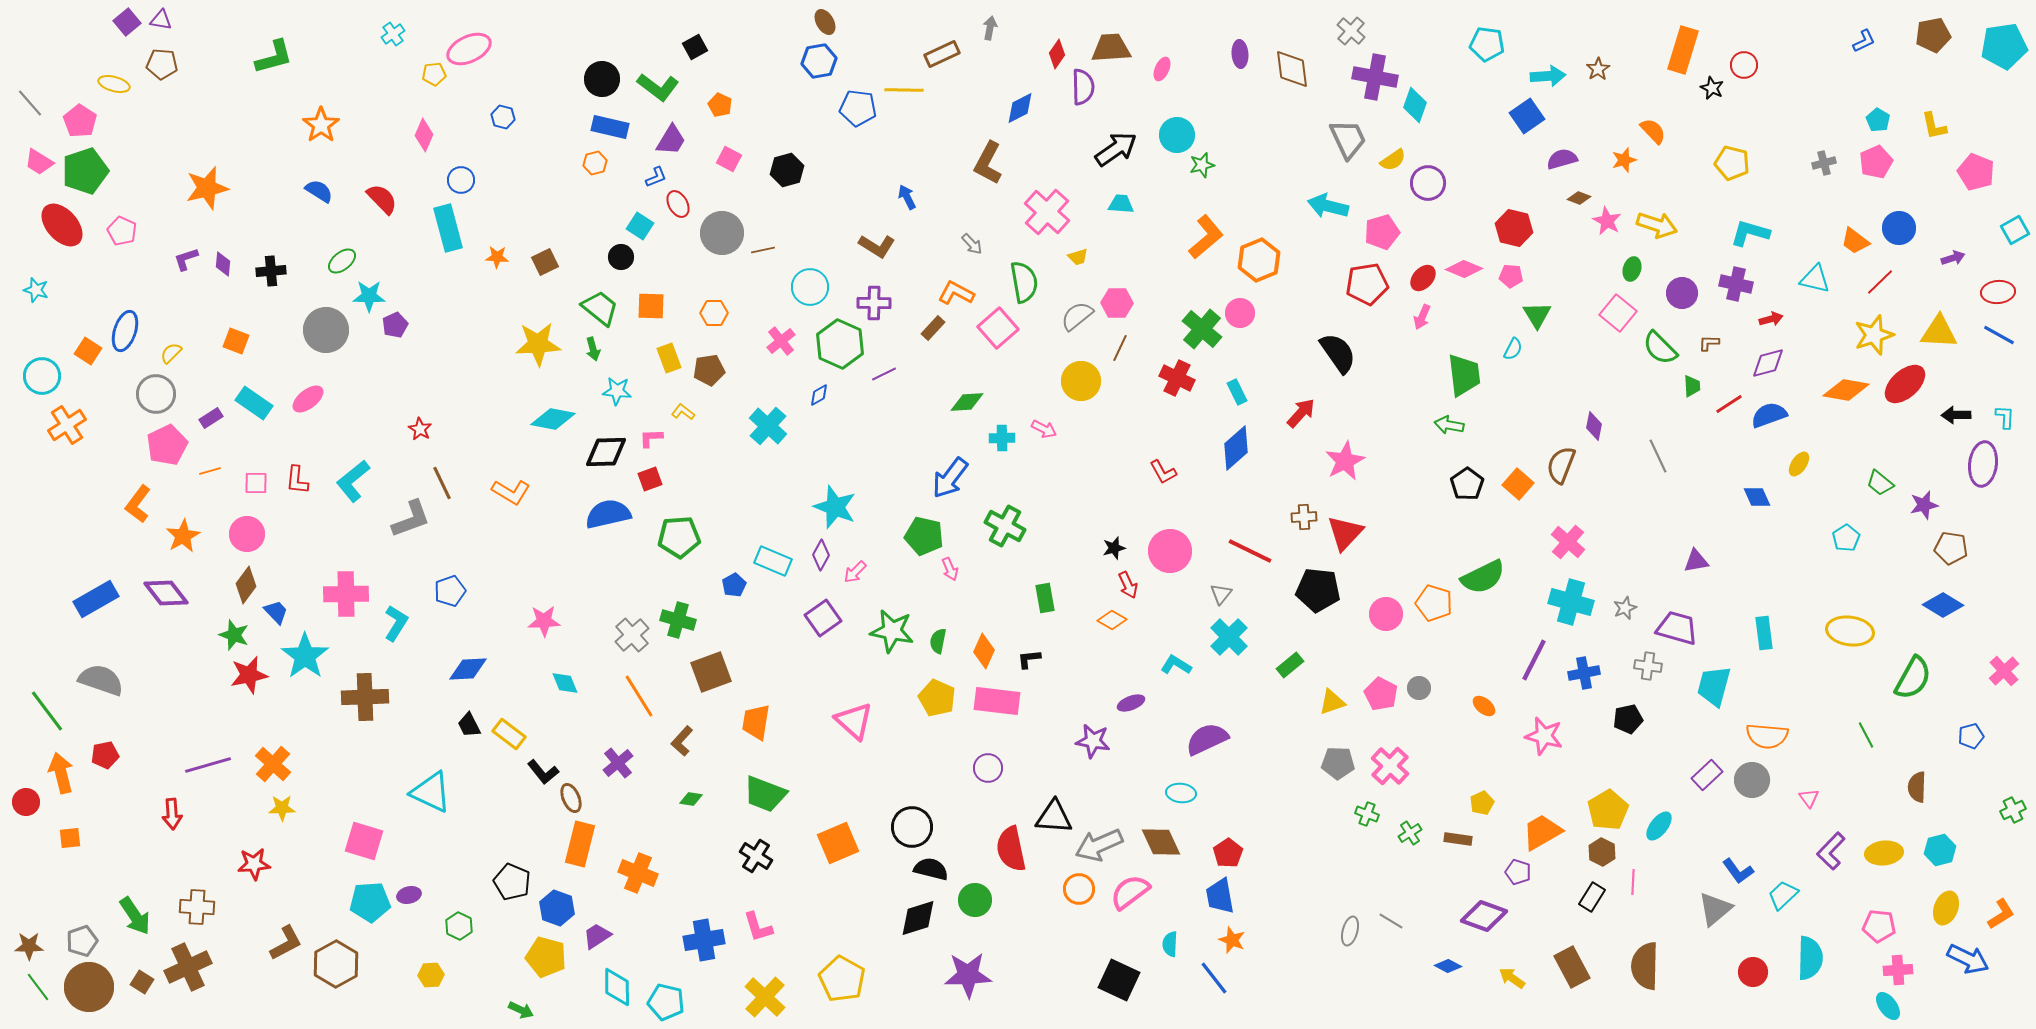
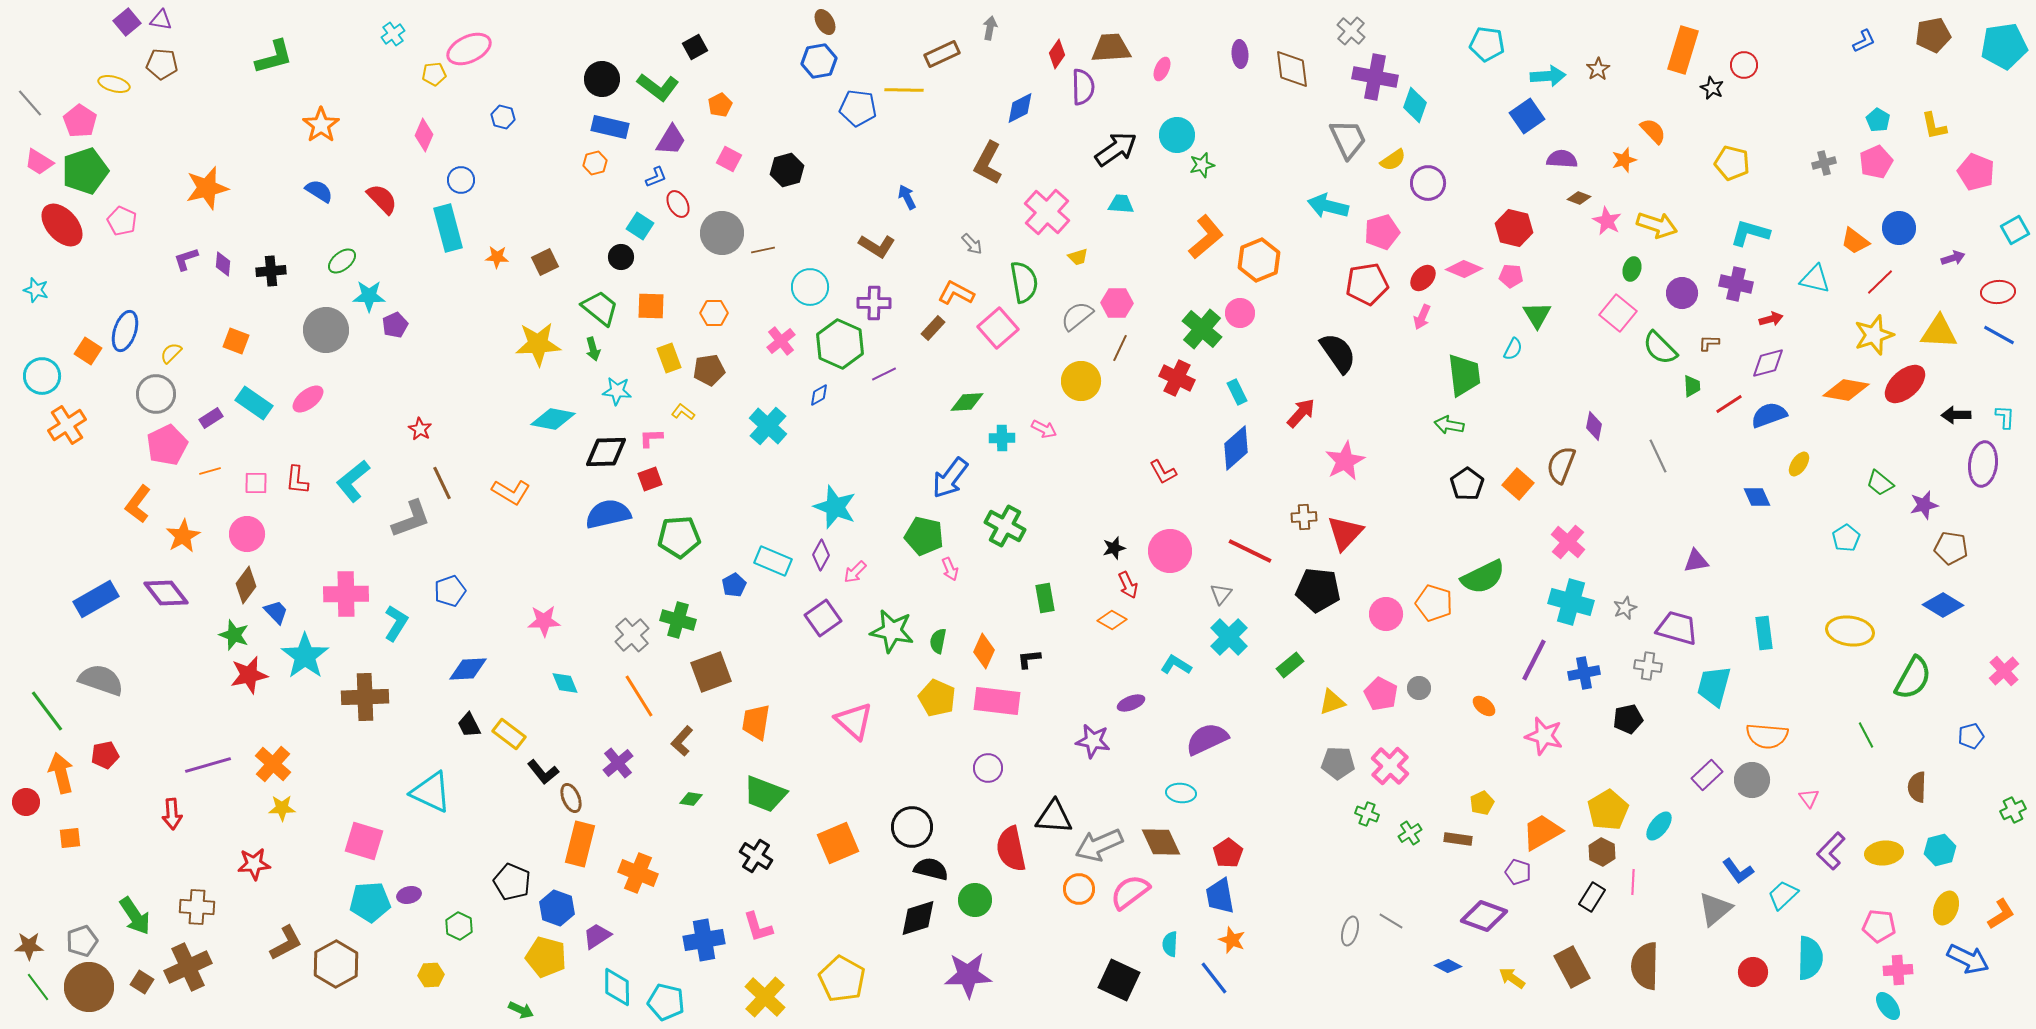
orange pentagon at (720, 105): rotated 20 degrees clockwise
purple semicircle at (1562, 159): rotated 20 degrees clockwise
pink pentagon at (122, 231): moved 10 px up
